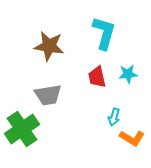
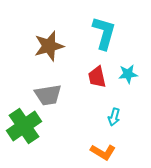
brown star: rotated 24 degrees counterclockwise
green cross: moved 2 px right, 3 px up
orange L-shape: moved 29 px left, 14 px down
